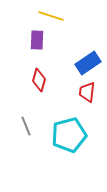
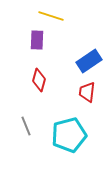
blue rectangle: moved 1 px right, 2 px up
